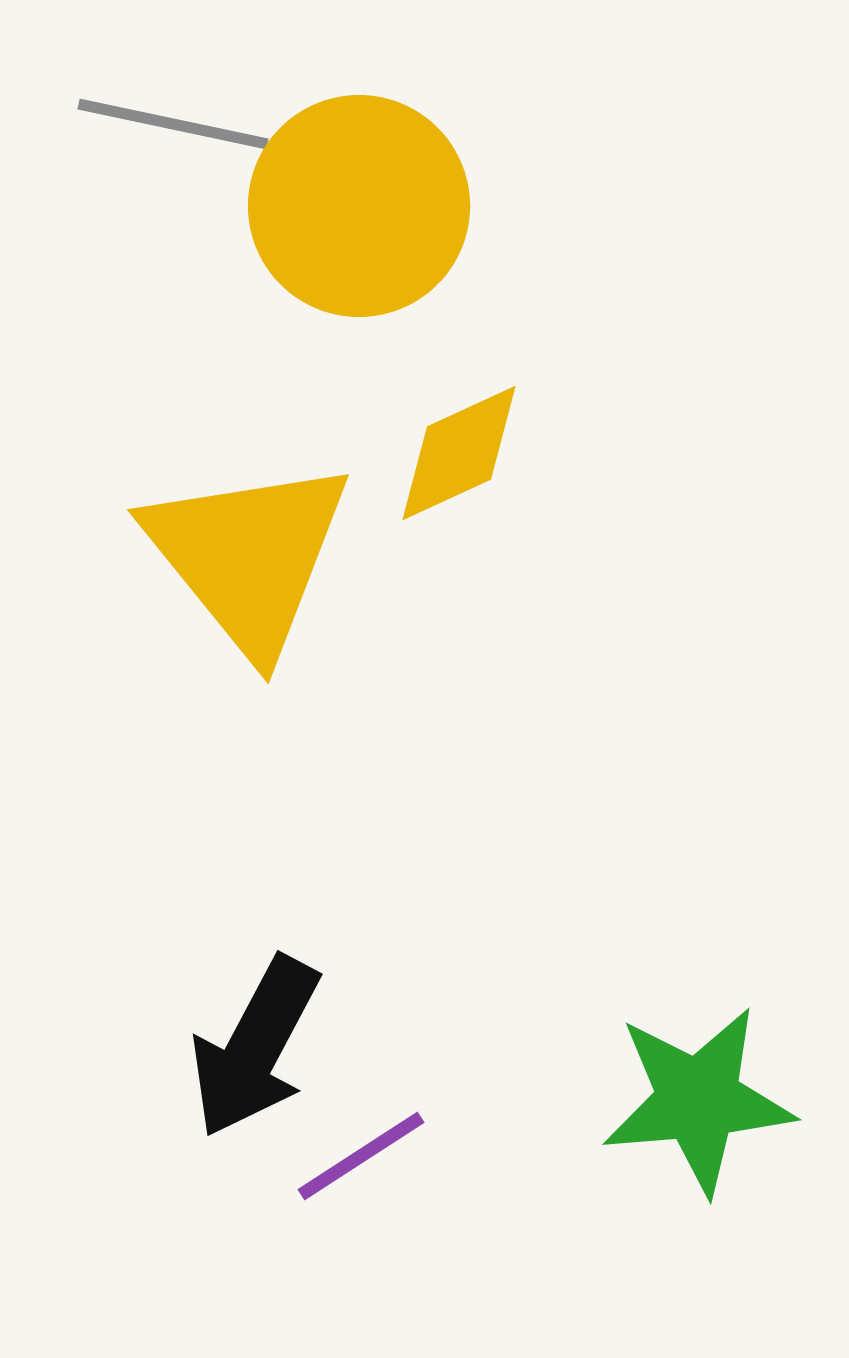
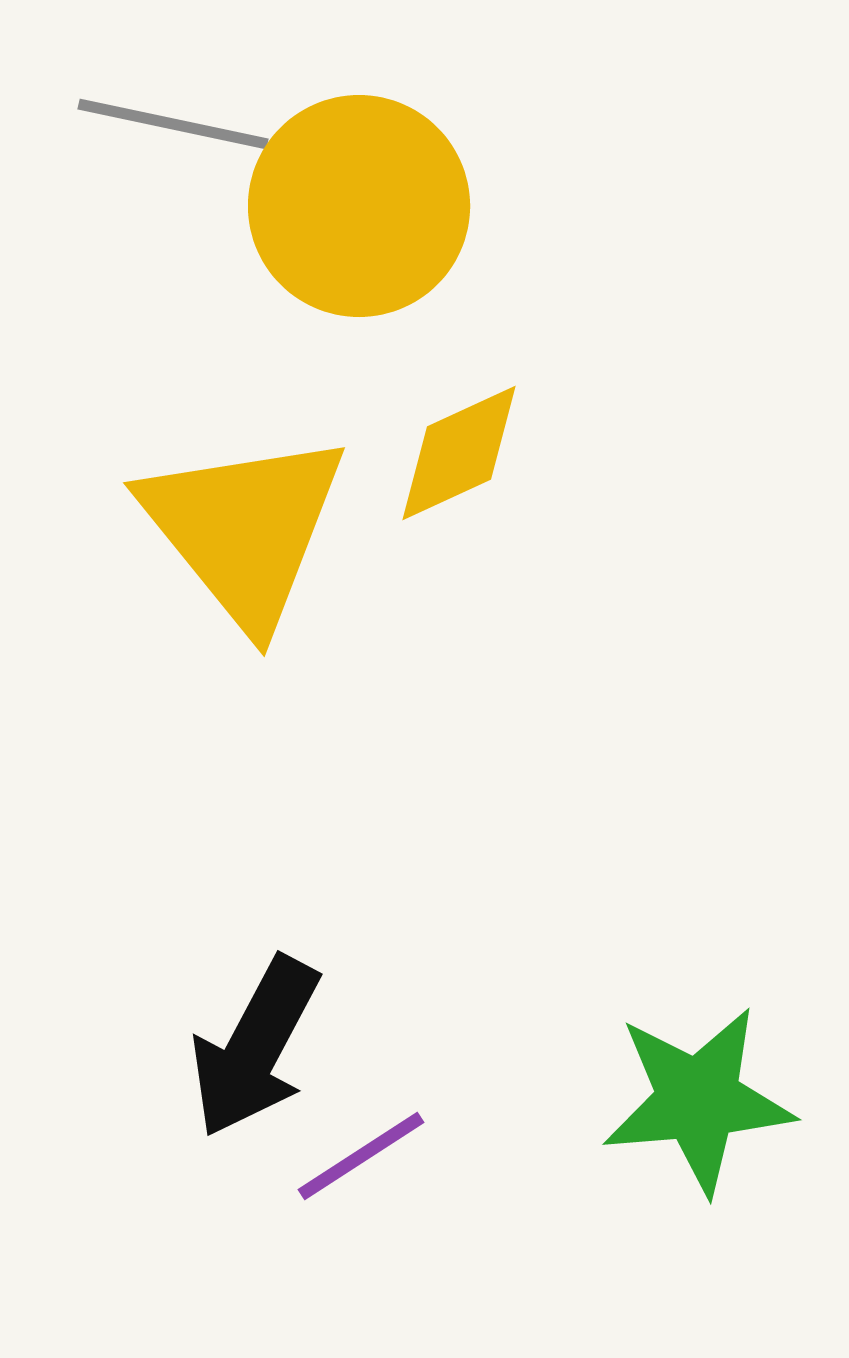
yellow triangle: moved 4 px left, 27 px up
